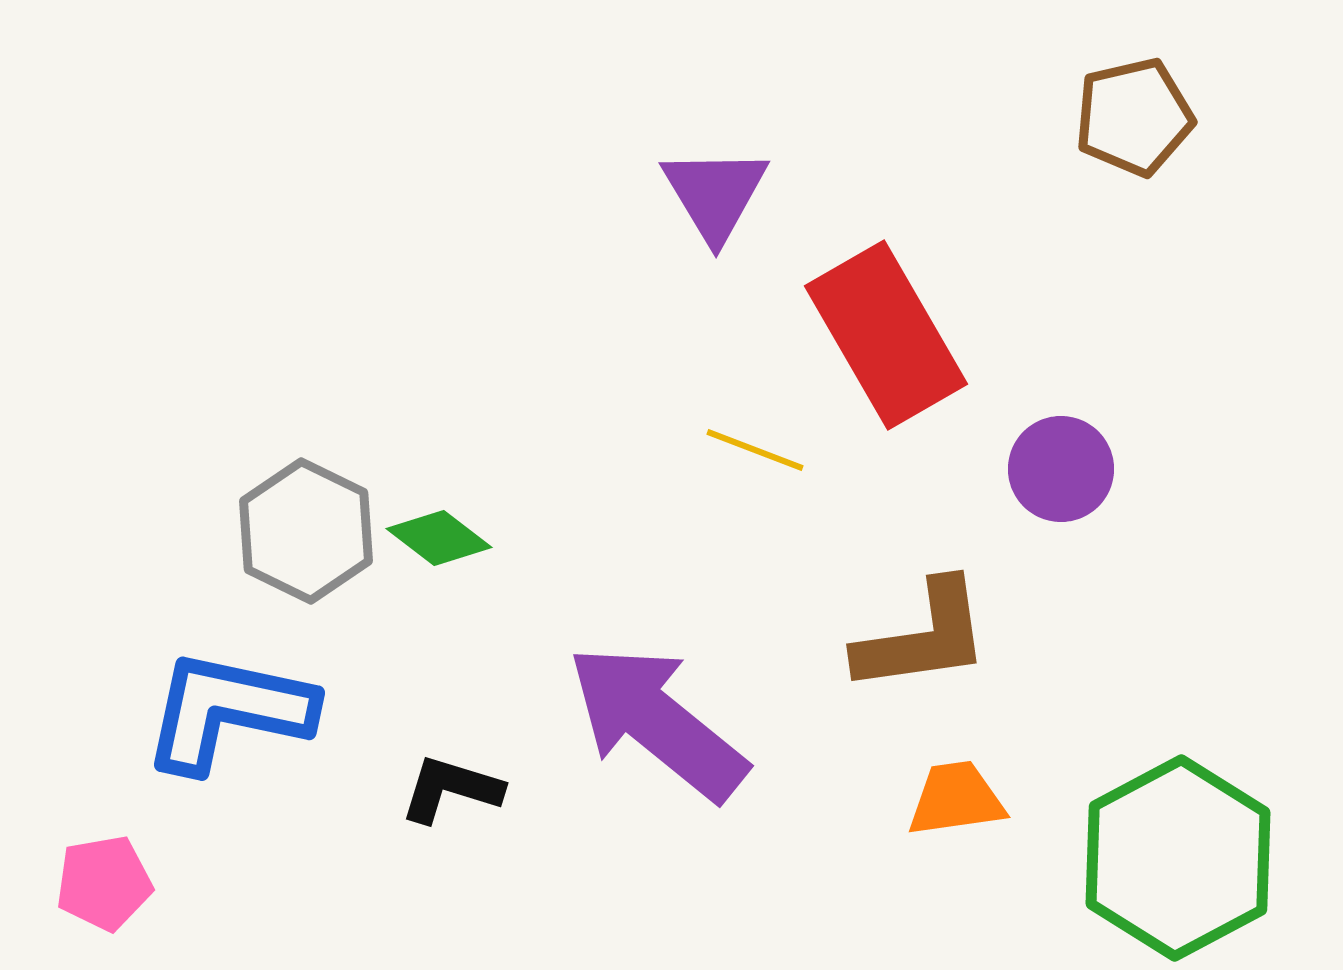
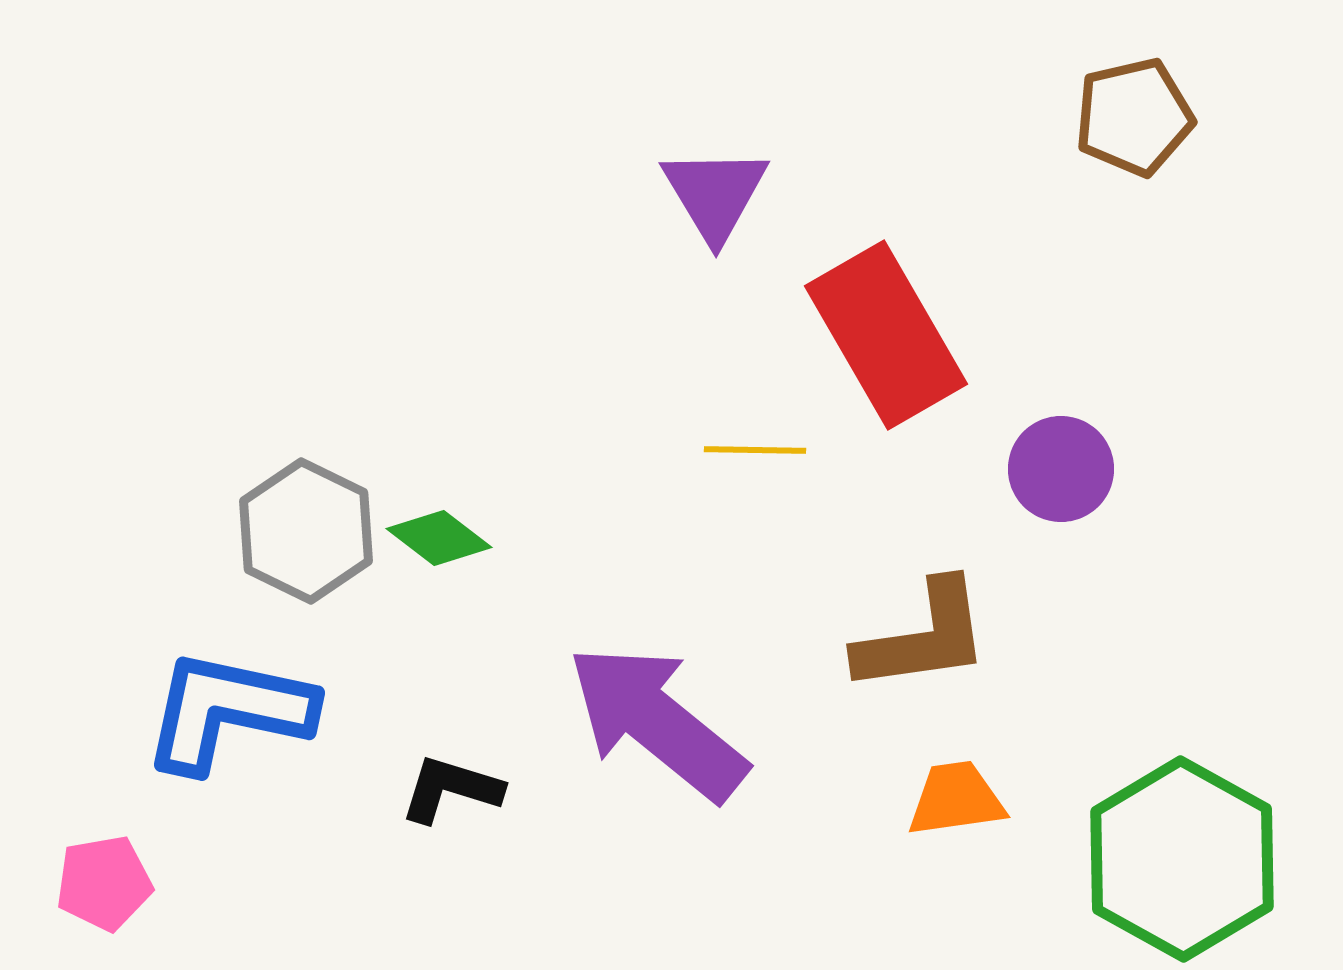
yellow line: rotated 20 degrees counterclockwise
green hexagon: moved 4 px right, 1 px down; rotated 3 degrees counterclockwise
